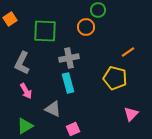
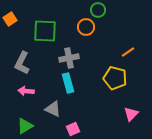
pink arrow: rotated 126 degrees clockwise
